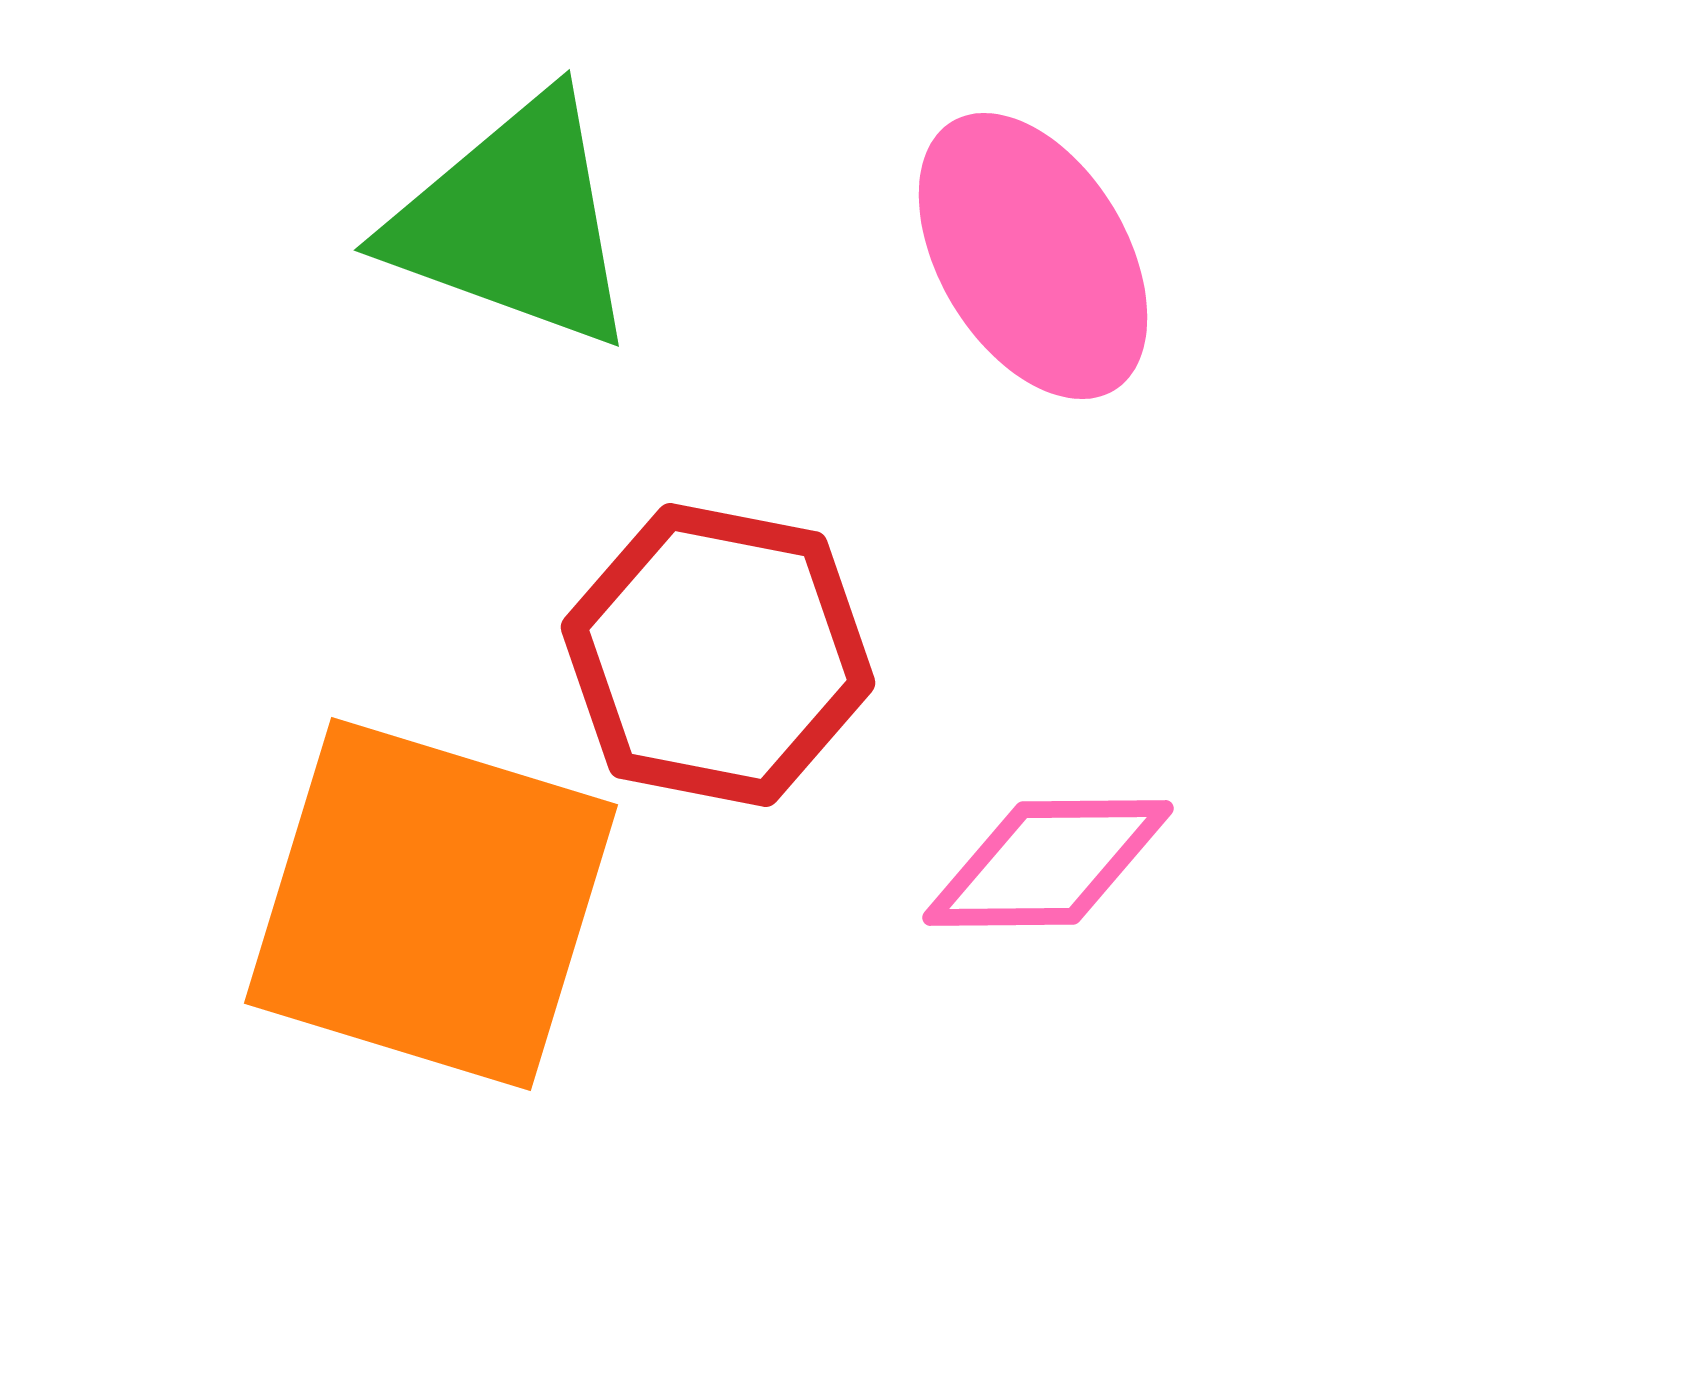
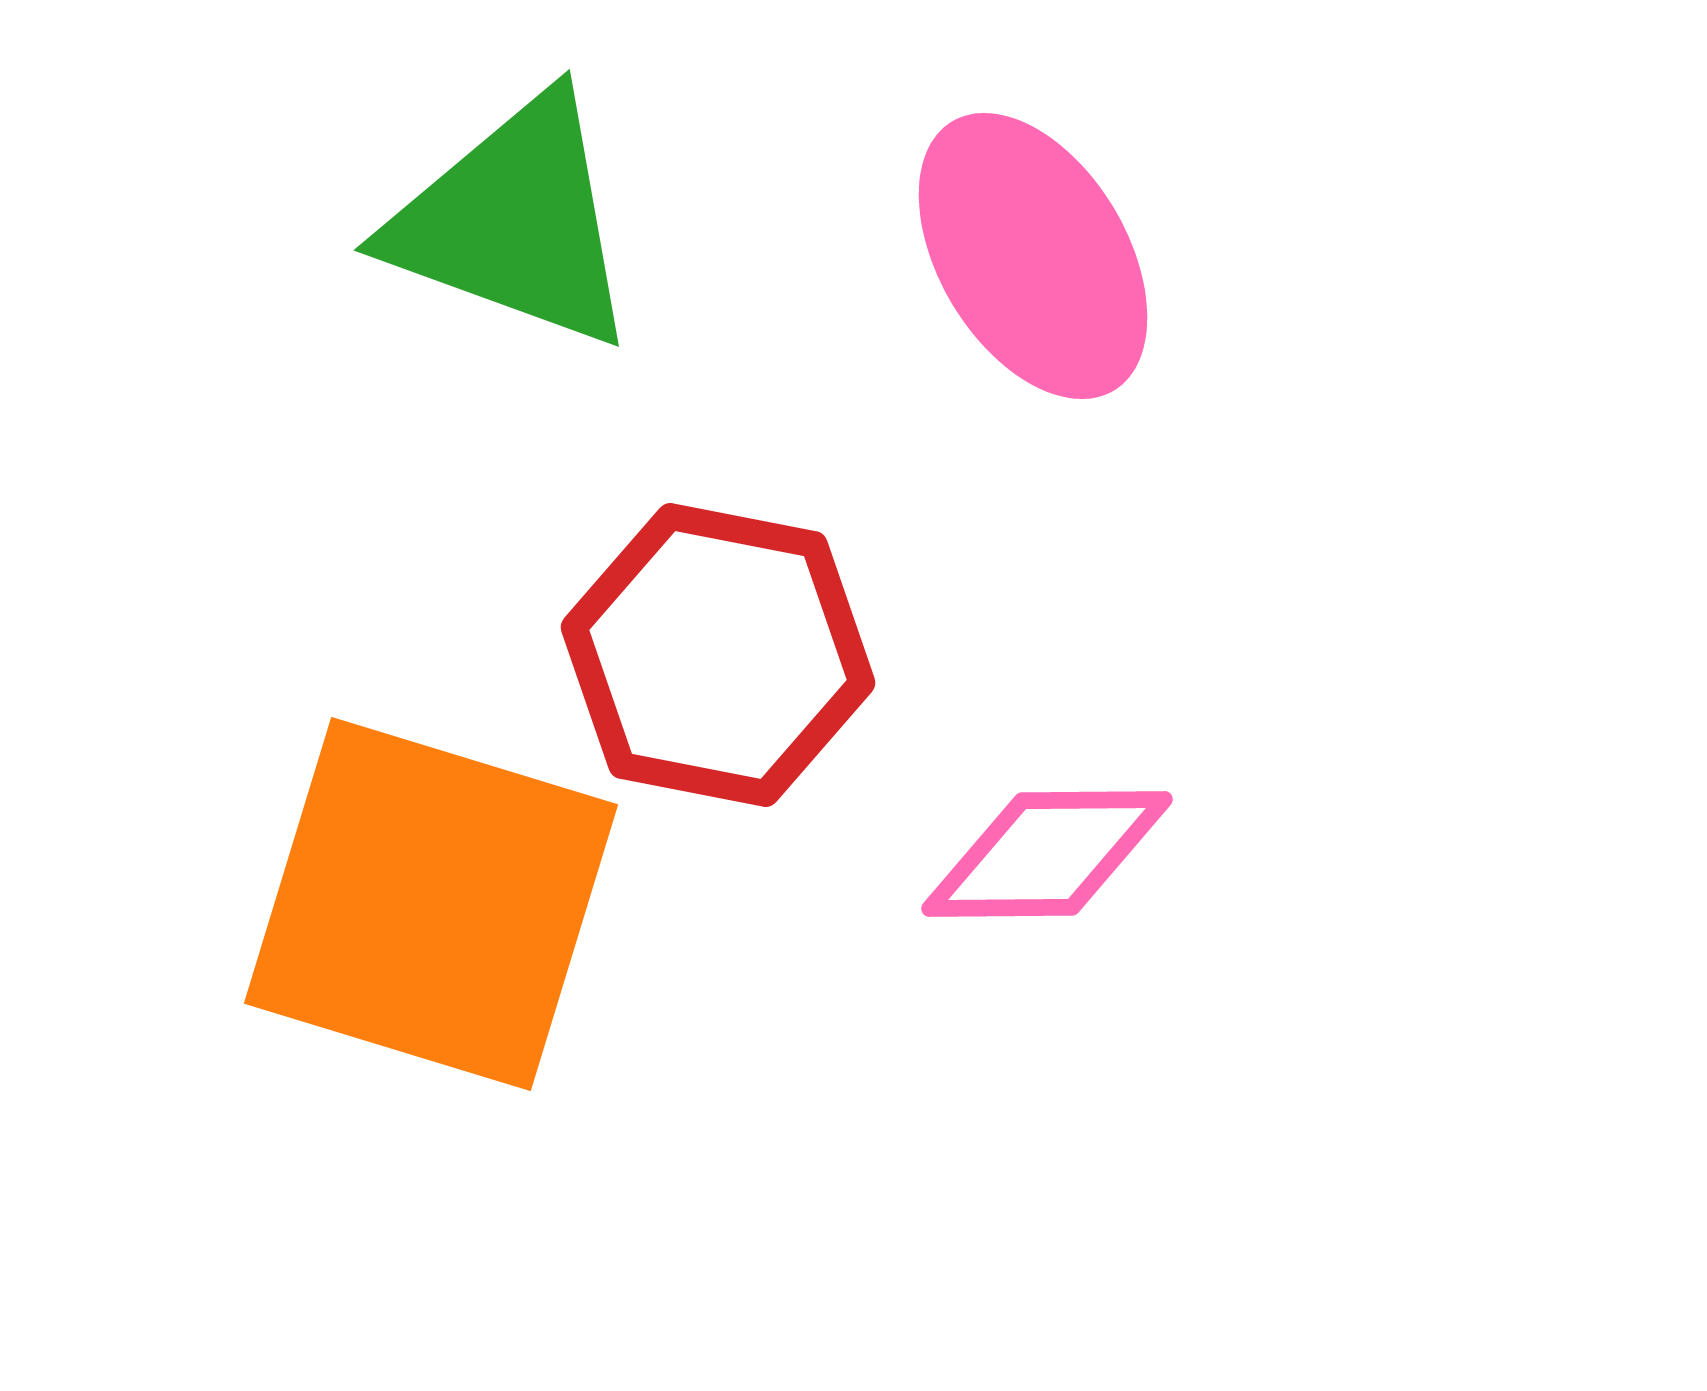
pink diamond: moved 1 px left, 9 px up
